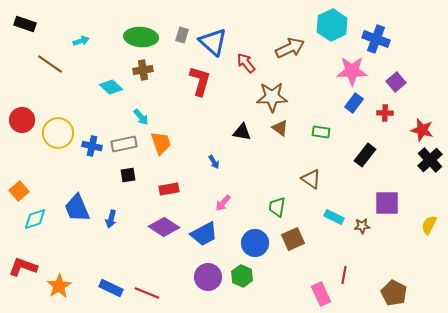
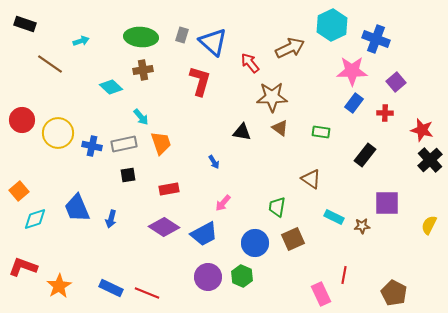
red arrow at (246, 63): moved 4 px right
